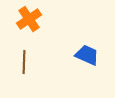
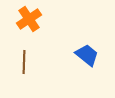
blue trapezoid: rotated 15 degrees clockwise
